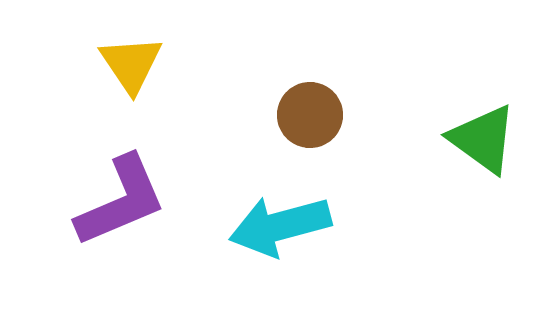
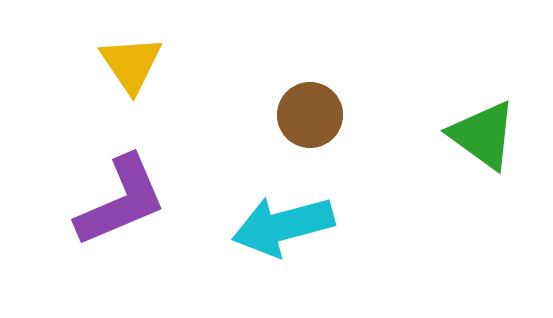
green triangle: moved 4 px up
cyan arrow: moved 3 px right
